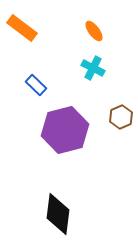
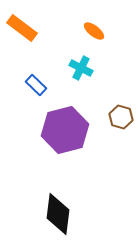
orange ellipse: rotated 15 degrees counterclockwise
cyan cross: moved 12 px left
brown hexagon: rotated 20 degrees counterclockwise
